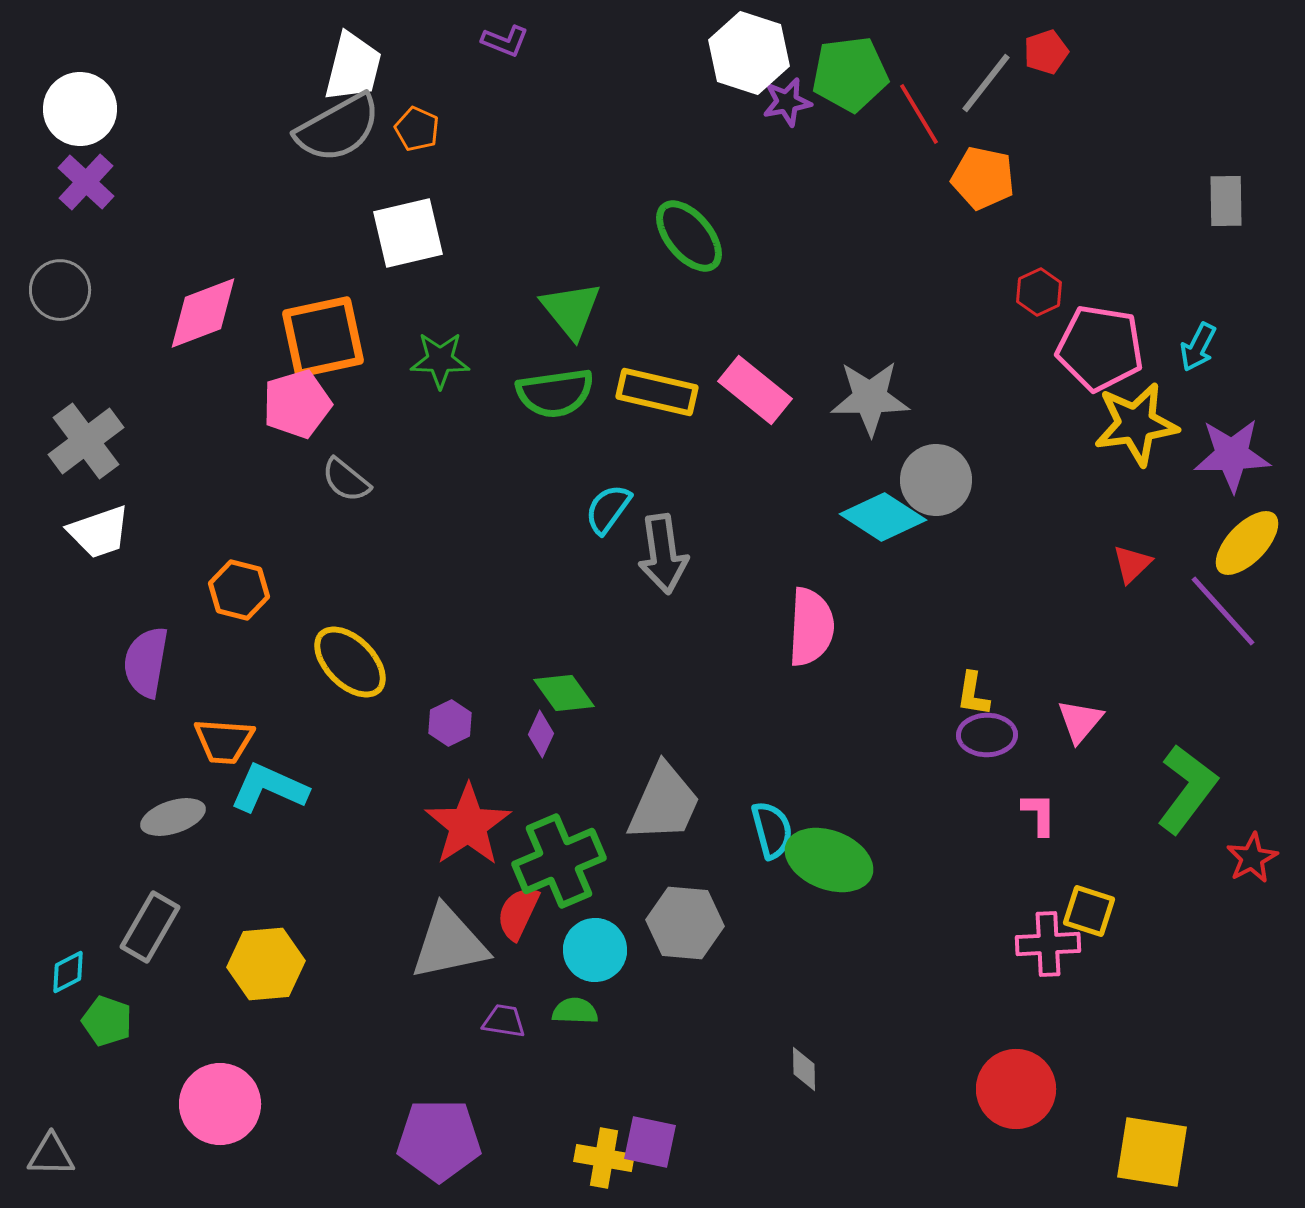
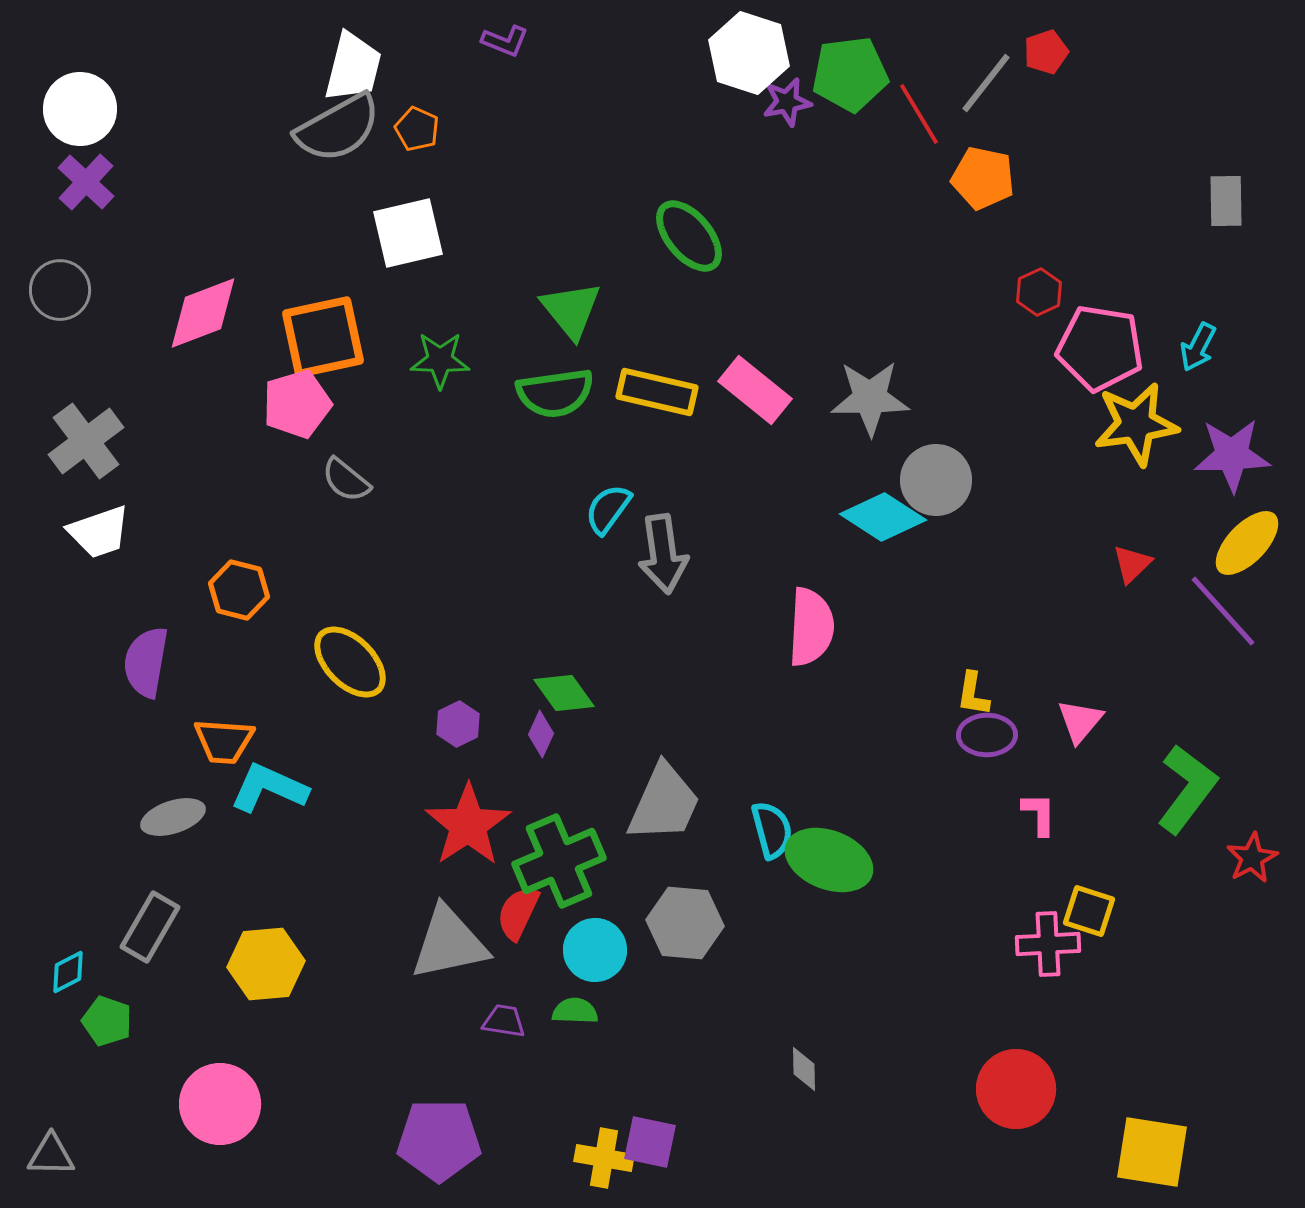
purple hexagon at (450, 723): moved 8 px right, 1 px down
